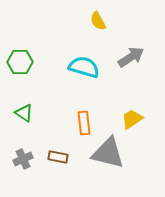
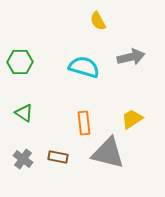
gray arrow: rotated 20 degrees clockwise
gray cross: rotated 30 degrees counterclockwise
